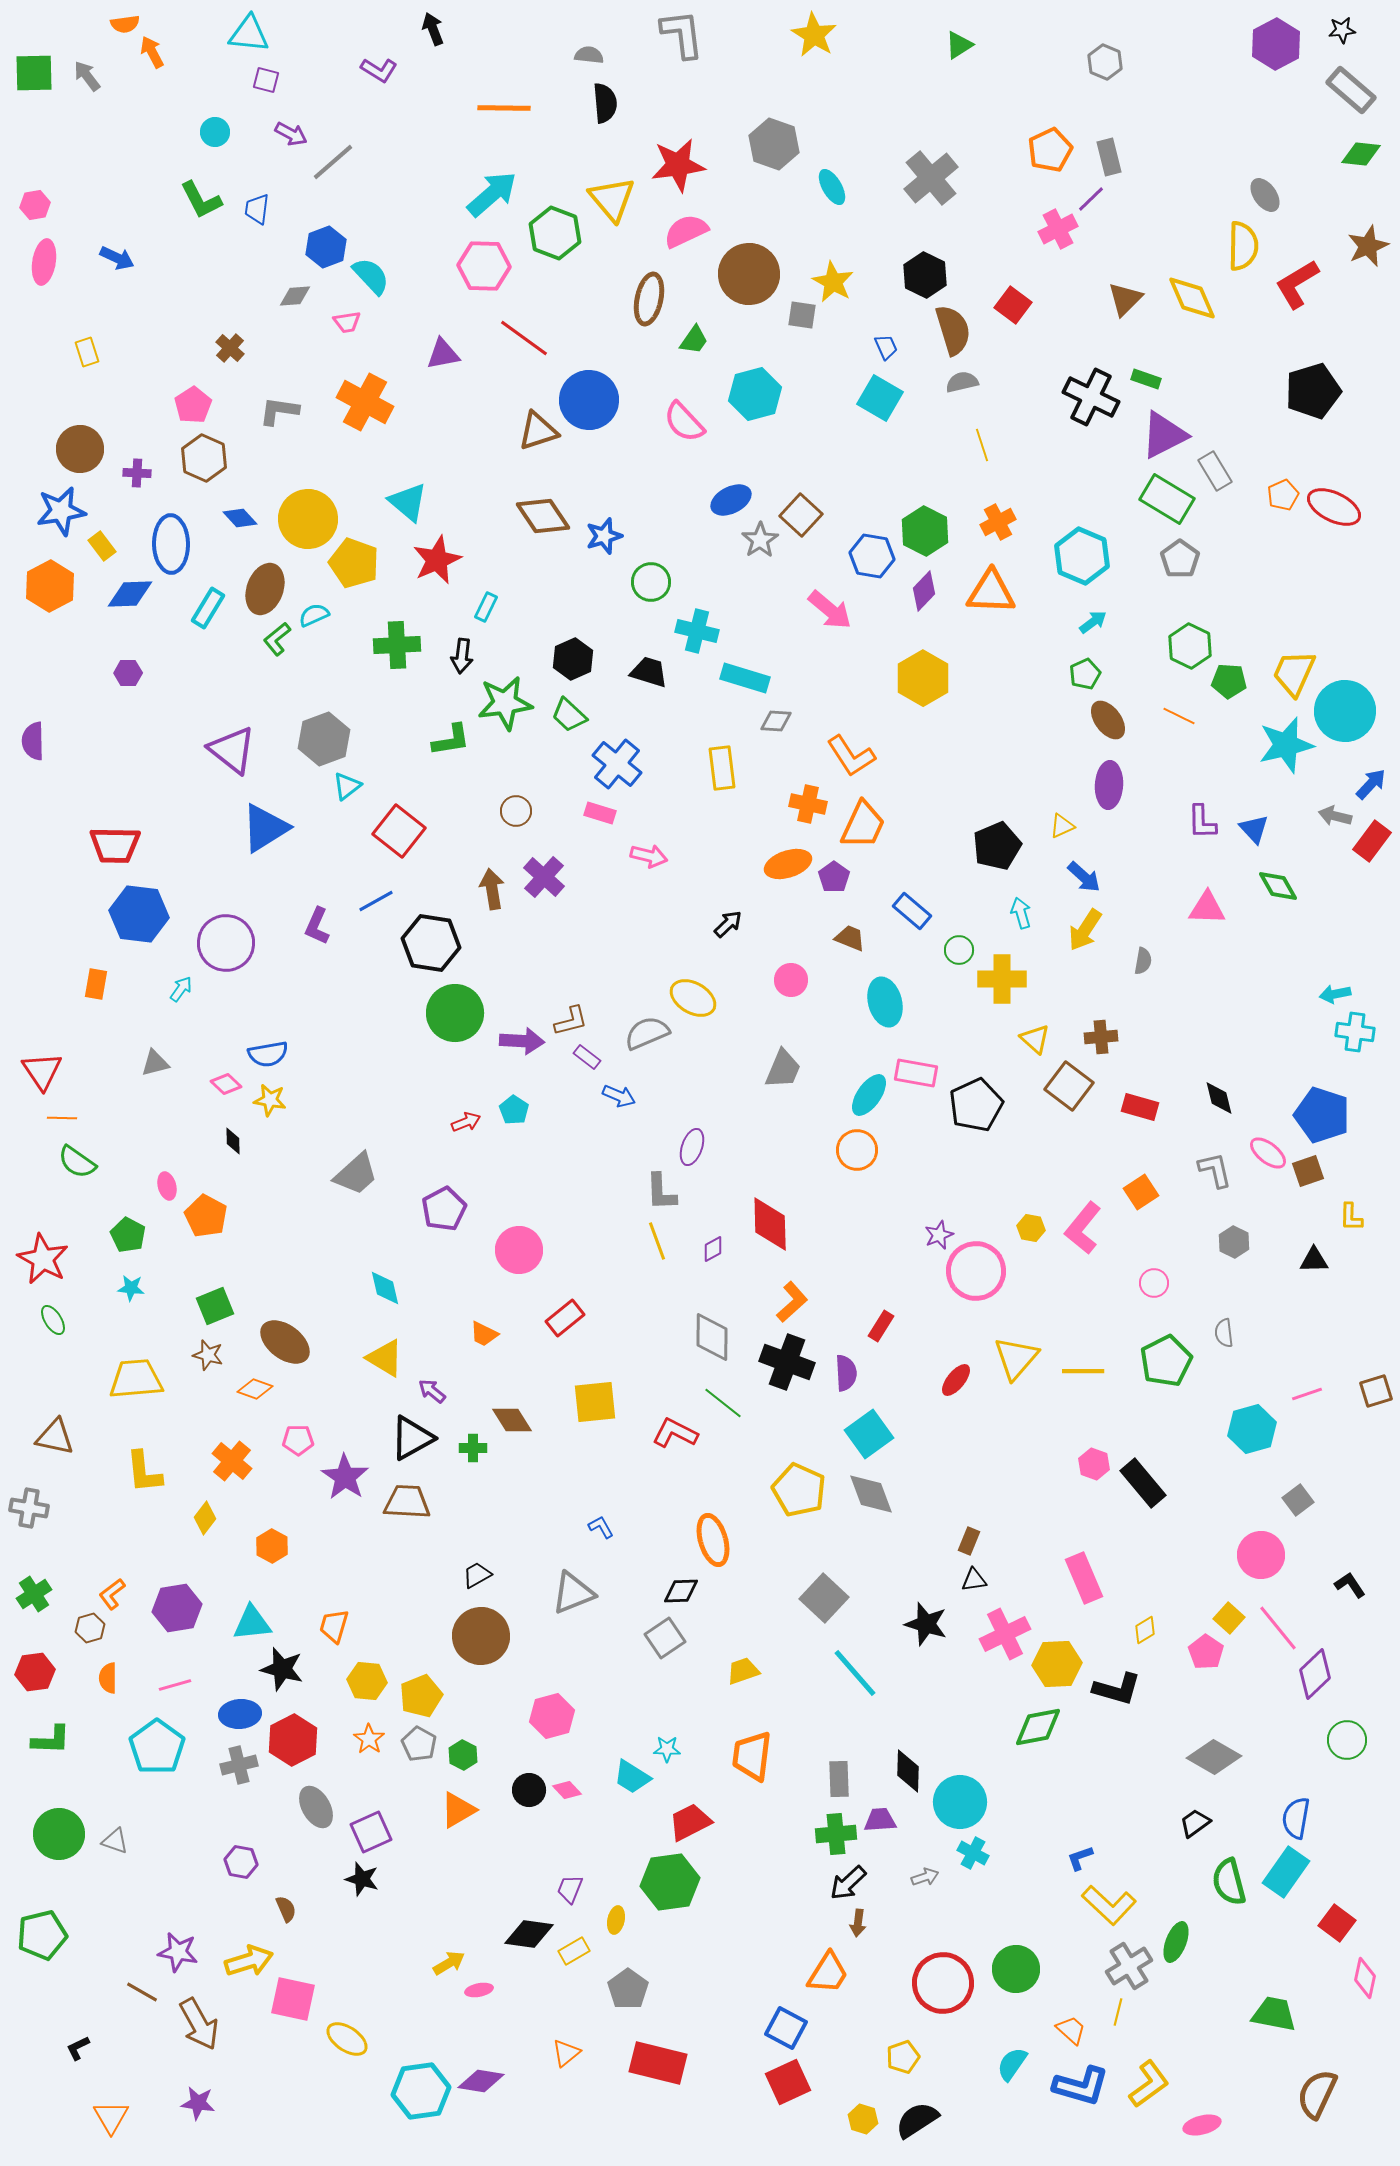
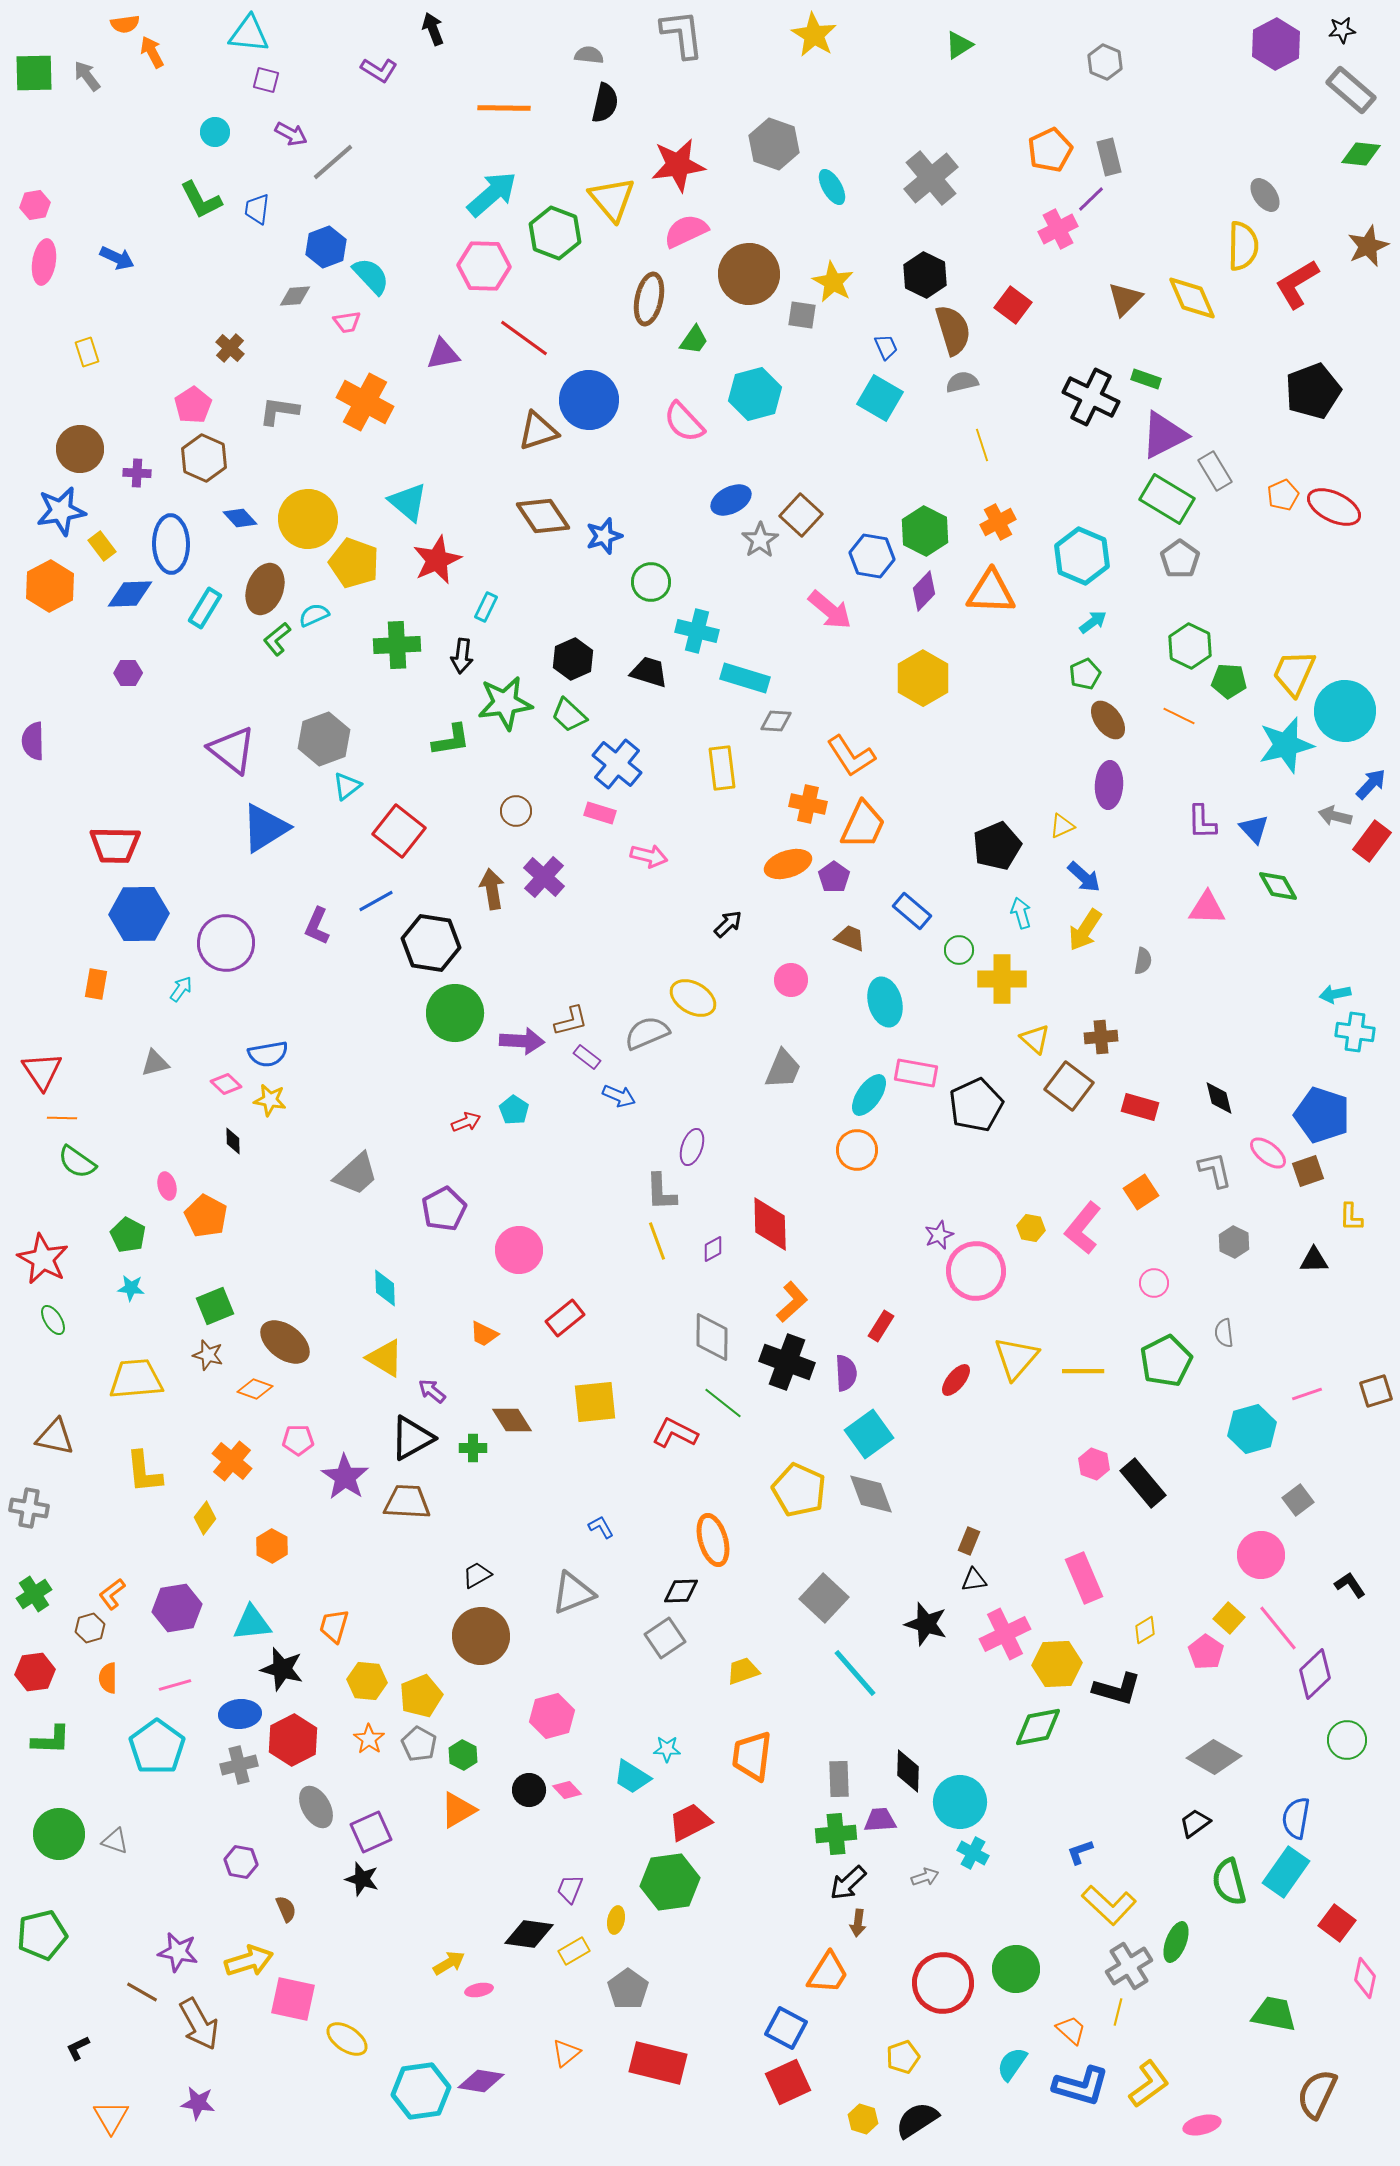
black semicircle at (605, 103): rotated 18 degrees clockwise
black pentagon at (1313, 391): rotated 4 degrees counterclockwise
cyan rectangle at (208, 608): moved 3 px left
blue hexagon at (139, 914): rotated 8 degrees counterclockwise
cyan diamond at (385, 1288): rotated 12 degrees clockwise
blue L-shape at (1080, 1858): moved 6 px up
